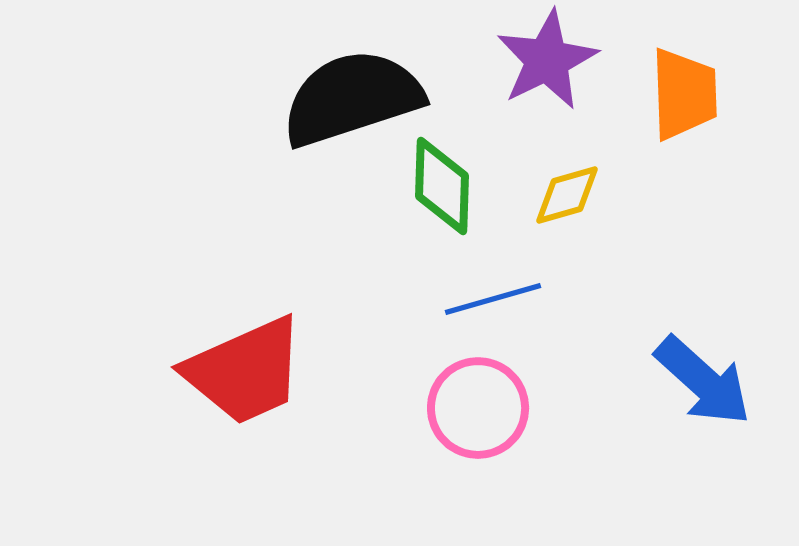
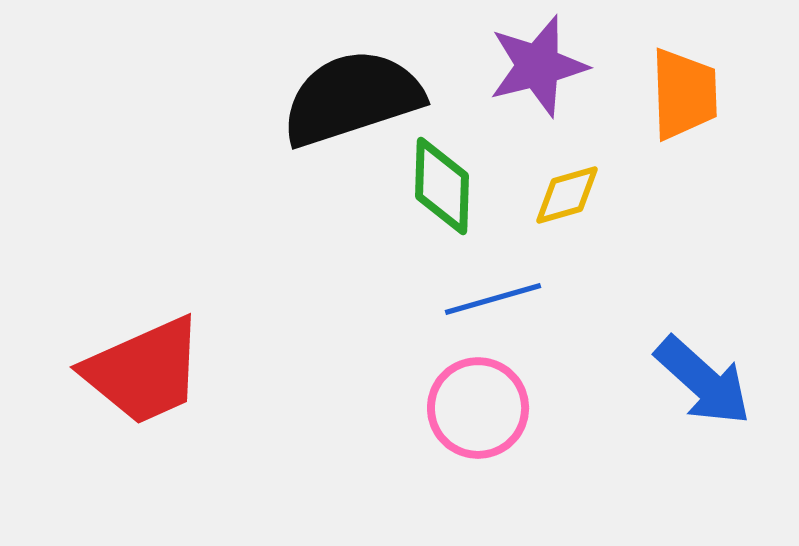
purple star: moved 9 px left, 6 px down; rotated 12 degrees clockwise
red trapezoid: moved 101 px left
